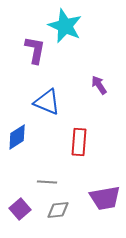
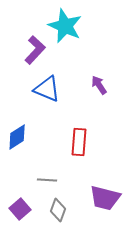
purple L-shape: rotated 32 degrees clockwise
blue triangle: moved 13 px up
gray line: moved 2 px up
purple trapezoid: rotated 24 degrees clockwise
gray diamond: rotated 65 degrees counterclockwise
